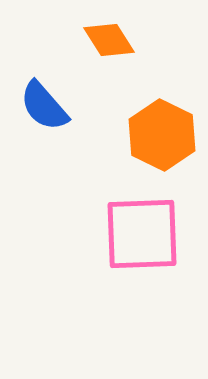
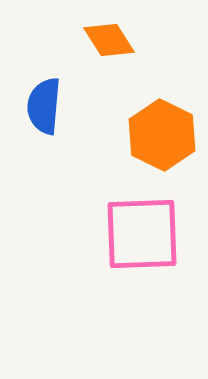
blue semicircle: rotated 46 degrees clockwise
